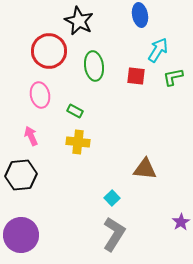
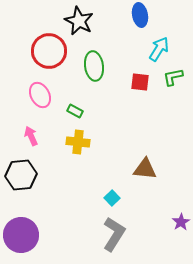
cyan arrow: moved 1 px right, 1 px up
red square: moved 4 px right, 6 px down
pink ellipse: rotated 15 degrees counterclockwise
